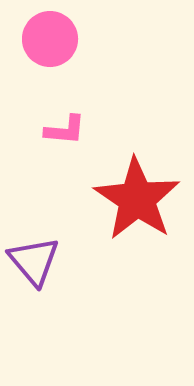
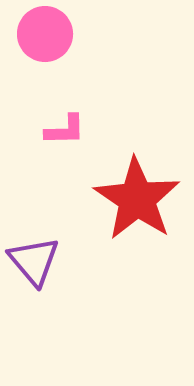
pink circle: moved 5 px left, 5 px up
pink L-shape: rotated 6 degrees counterclockwise
